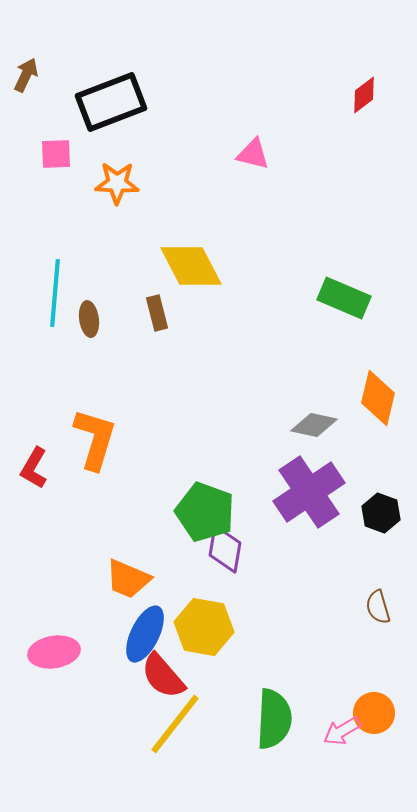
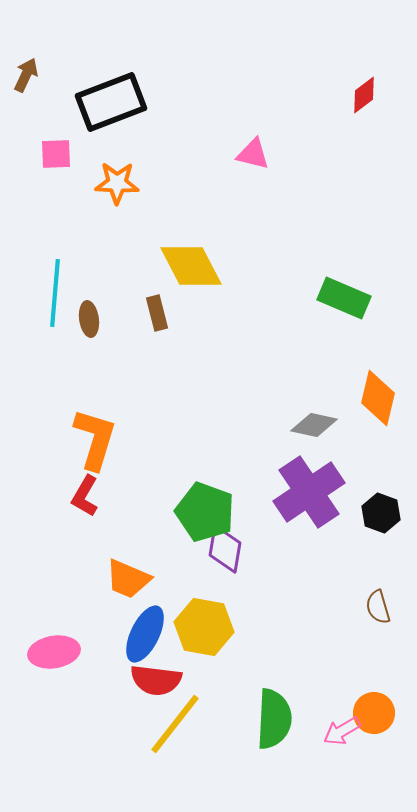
red L-shape: moved 51 px right, 28 px down
red semicircle: moved 7 px left, 4 px down; rotated 42 degrees counterclockwise
